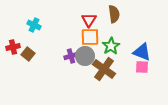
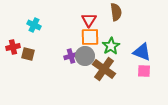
brown semicircle: moved 2 px right, 2 px up
brown square: rotated 24 degrees counterclockwise
pink square: moved 2 px right, 4 px down
